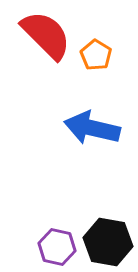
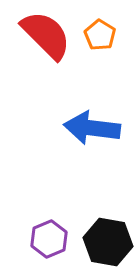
orange pentagon: moved 4 px right, 20 px up
blue arrow: rotated 6 degrees counterclockwise
purple hexagon: moved 8 px left, 8 px up; rotated 24 degrees clockwise
